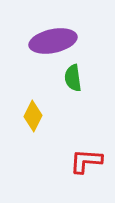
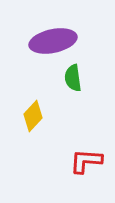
yellow diamond: rotated 16 degrees clockwise
